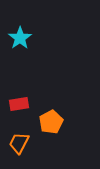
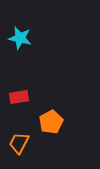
cyan star: rotated 25 degrees counterclockwise
red rectangle: moved 7 px up
